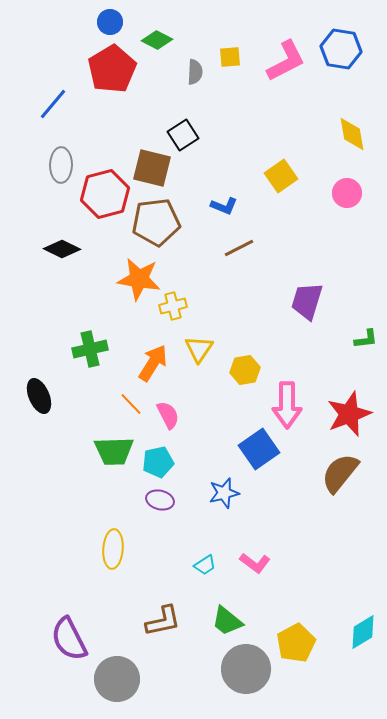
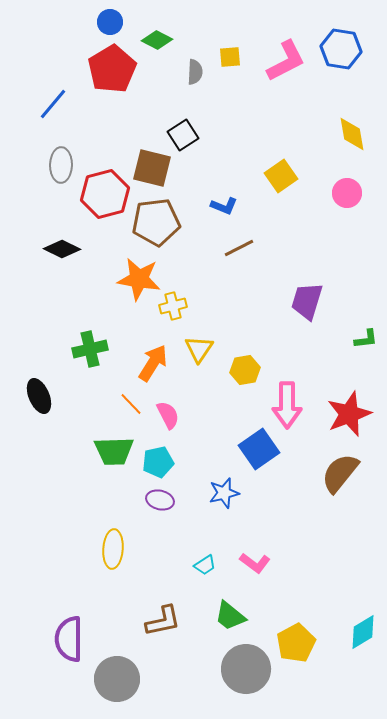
green trapezoid at (227, 621): moved 3 px right, 5 px up
purple semicircle at (69, 639): rotated 27 degrees clockwise
